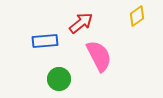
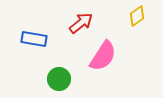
blue rectangle: moved 11 px left, 2 px up; rotated 15 degrees clockwise
pink semicircle: moved 4 px right; rotated 60 degrees clockwise
